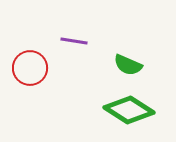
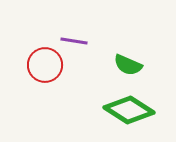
red circle: moved 15 px right, 3 px up
